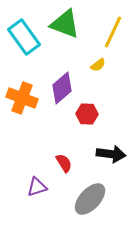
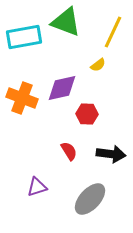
green triangle: moved 1 px right, 2 px up
cyan rectangle: rotated 64 degrees counterclockwise
purple diamond: rotated 28 degrees clockwise
red semicircle: moved 5 px right, 12 px up
